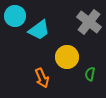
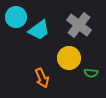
cyan circle: moved 1 px right, 1 px down
gray cross: moved 10 px left, 3 px down
yellow circle: moved 2 px right, 1 px down
green semicircle: moved 1 px right, 1 px up; rotated 96 degrees counterclockwise
